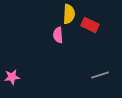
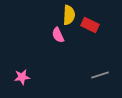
yellow semicircle: moved 1 px down
pink semicircle: rotated 21 degrees counterclockwise
pink star: moved 10 px right
